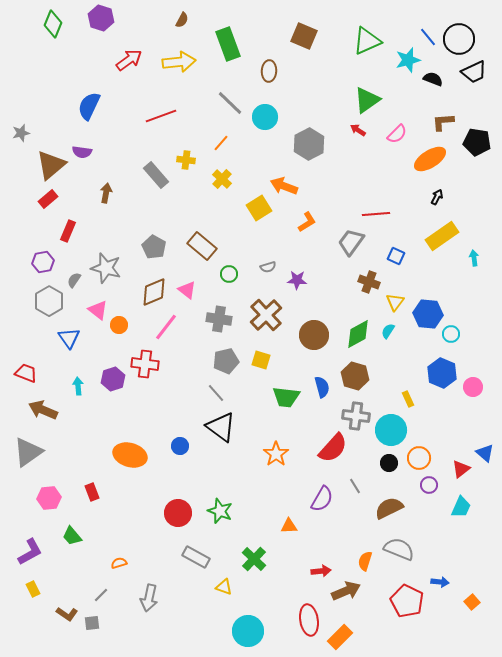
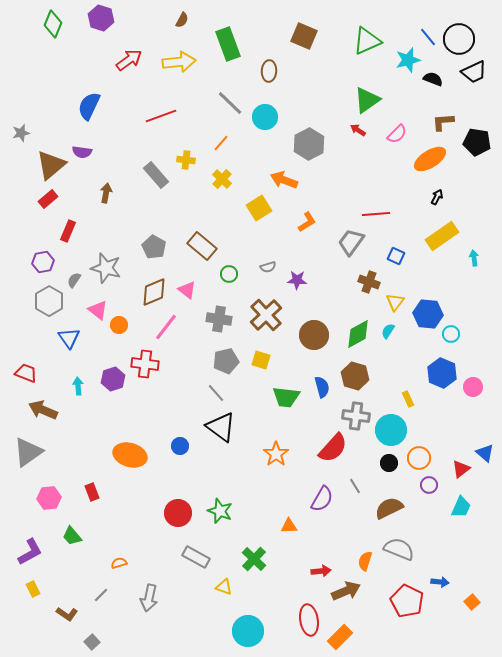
orange arrow at (284, 186): moved 6 px up
gray square at (92, 623): moved 19 px down; rotated 35 degrees counterclockwise
